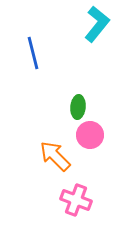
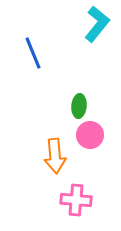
blue line: rotated 8 degrees counterclockwise
green ellipse: moved 1 px right, 1 px up
orange arrow: rotated 140 degrees counterclockwise
pink cross: rotated 16 degrees counterclockwise
